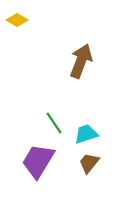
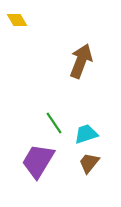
yellow diamond: rotated 30 degrees clockwise
